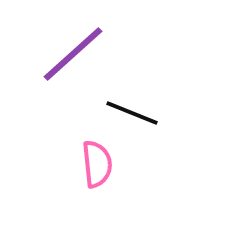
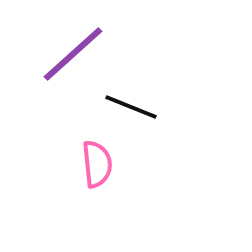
black line: moved 1 px left, 6 px up
